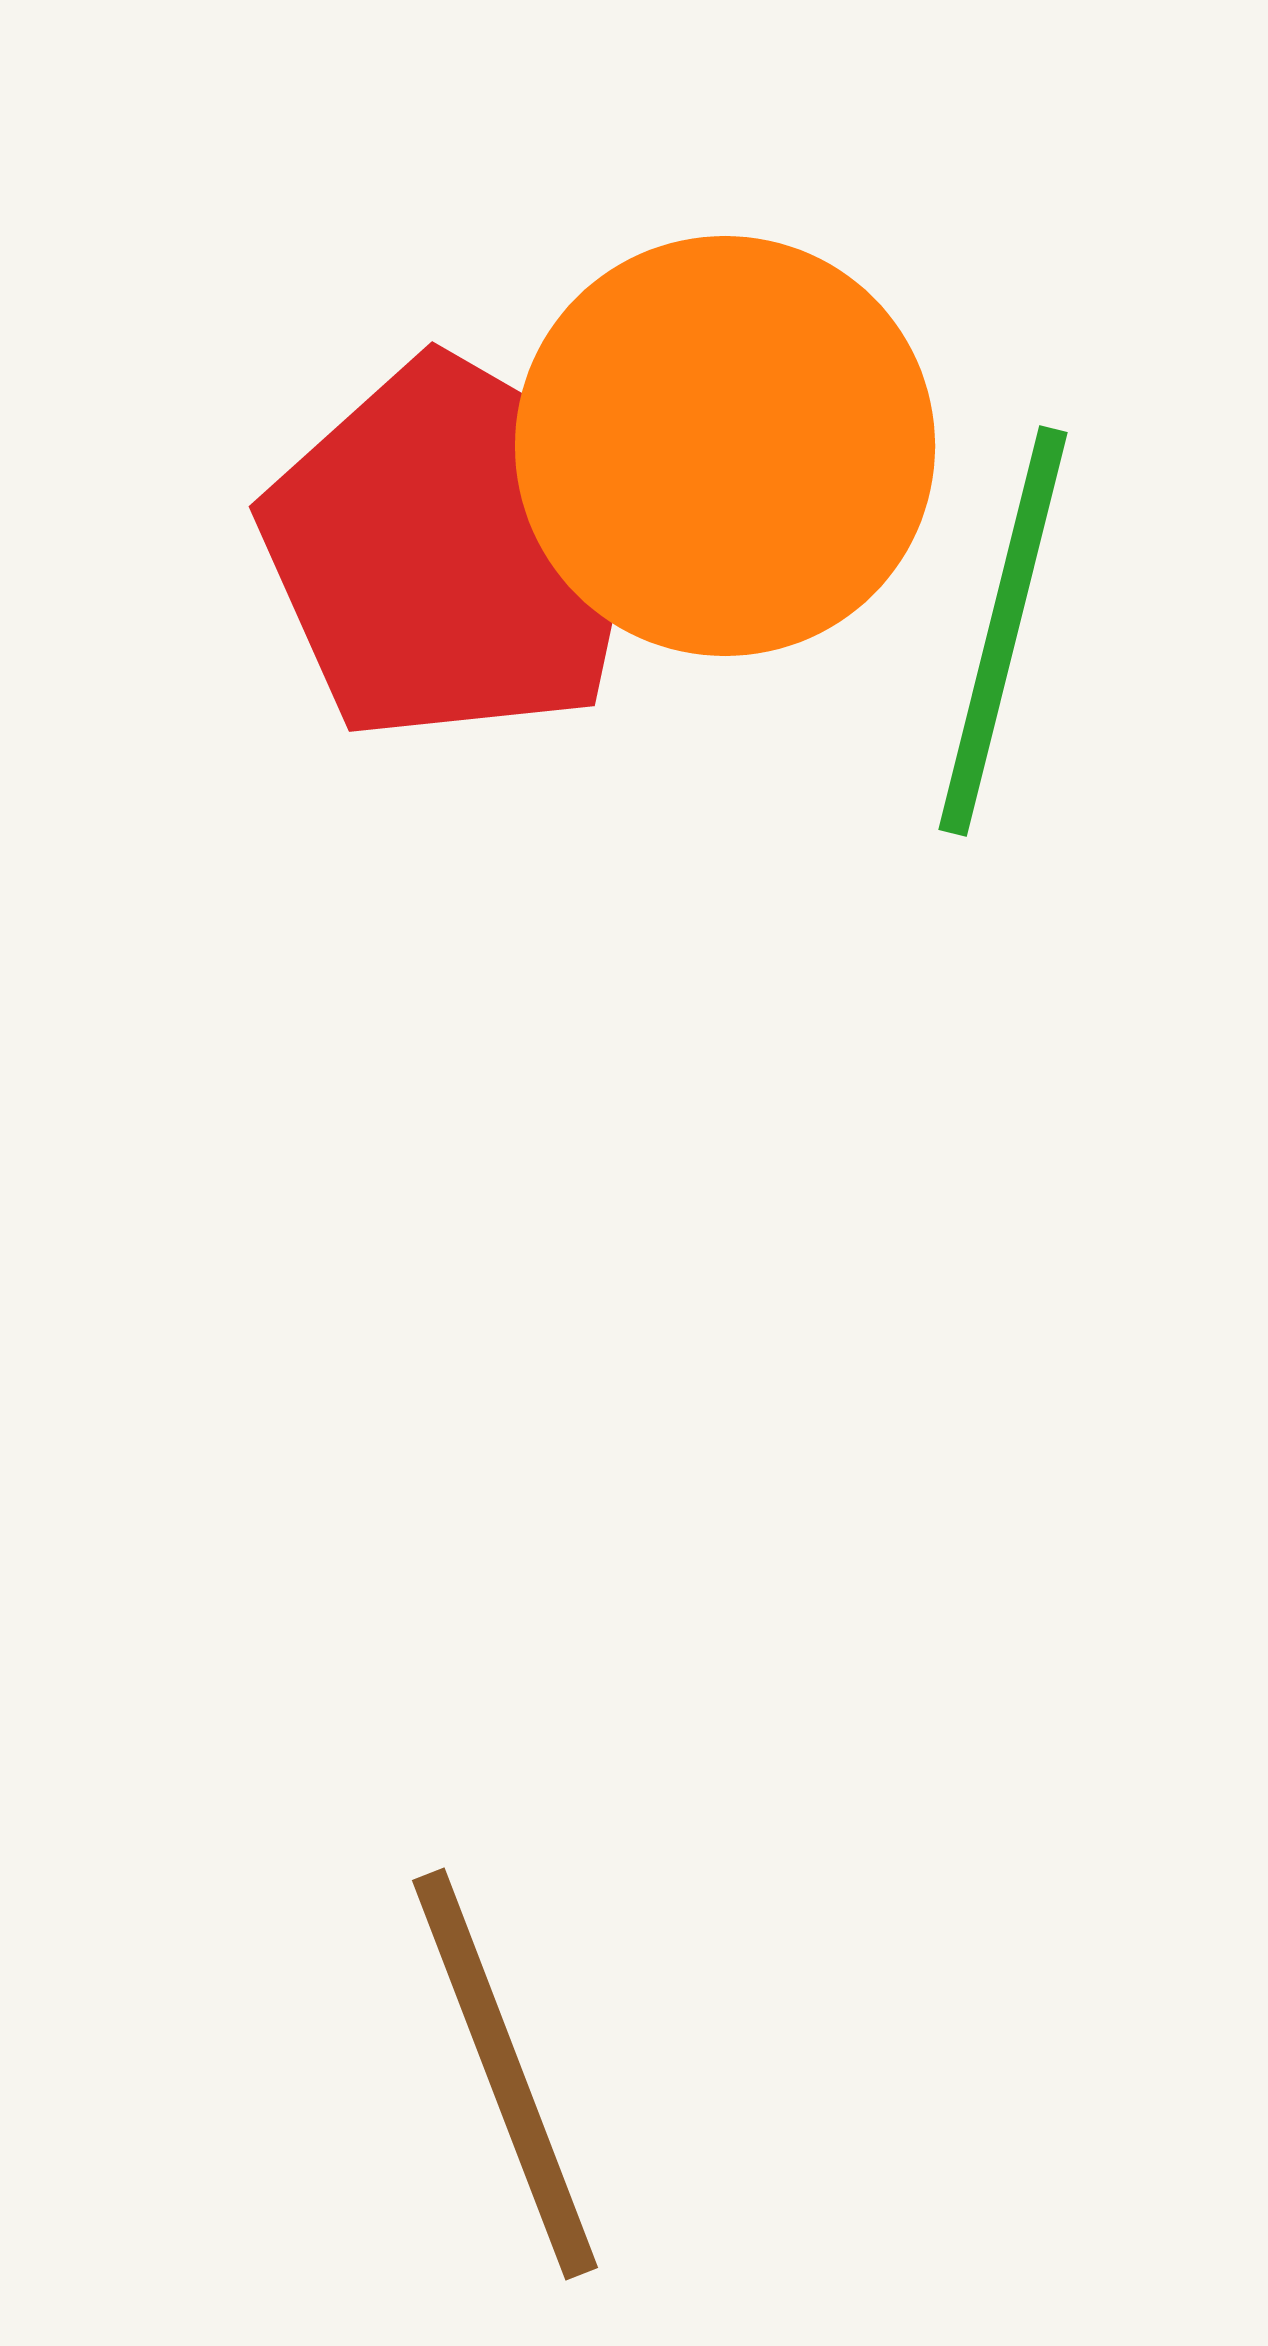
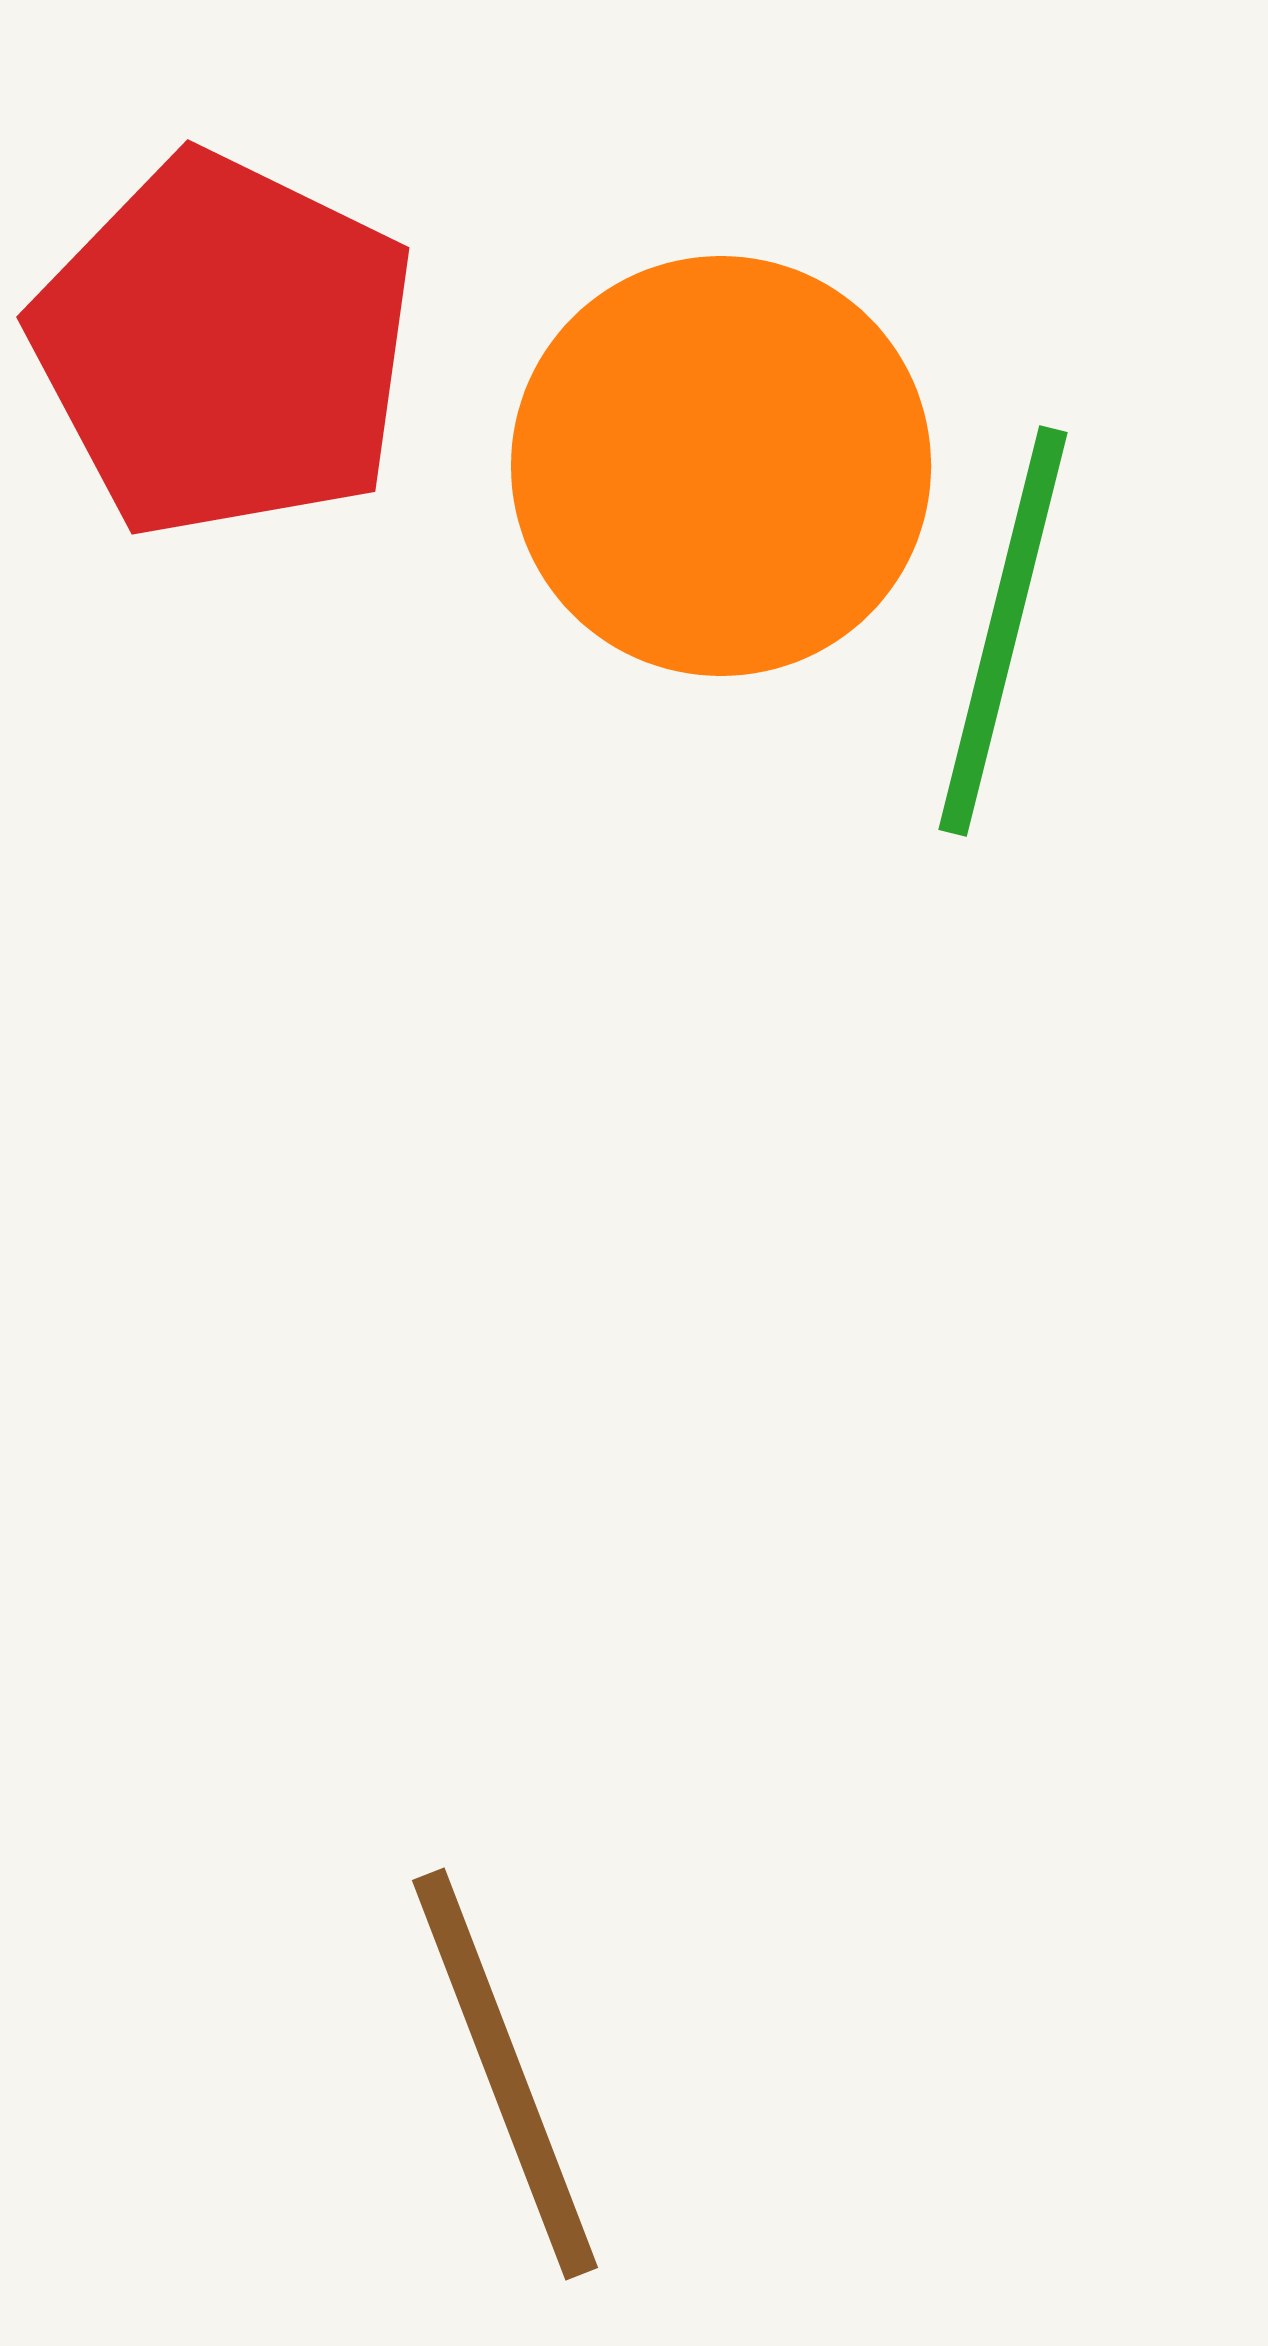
orange circle: moved 4 px left, 20 px down
red pentagon: moved 230 px left, 204 px up; rotated 4 degrees counterclockwise
